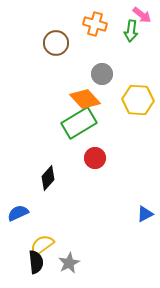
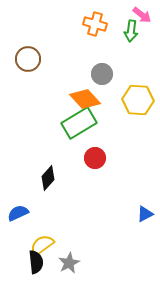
brown circle: moved 28 px left, 16 px down
